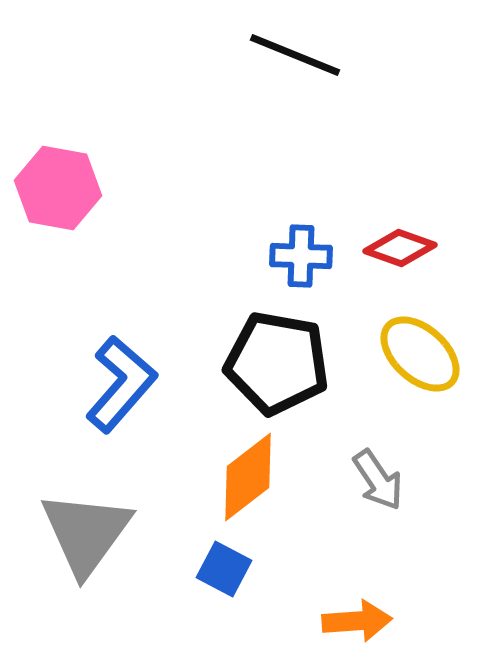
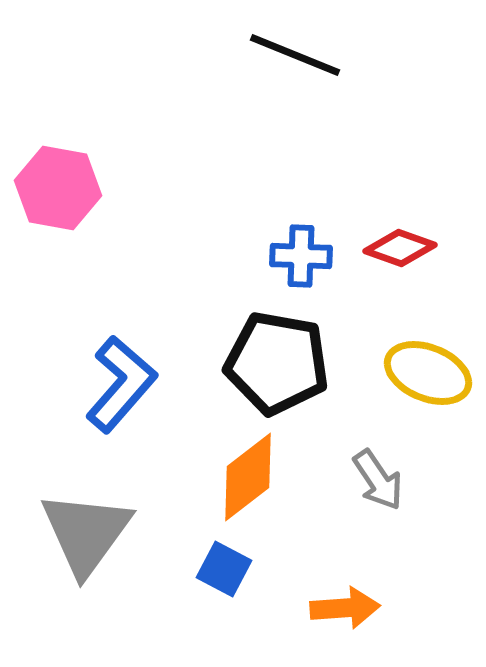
yellow ellipse: moved 8 px right, 19 px down; rotated 20 degrees counterclockwise
orange arrow: moved 12 px left, 13 px up
